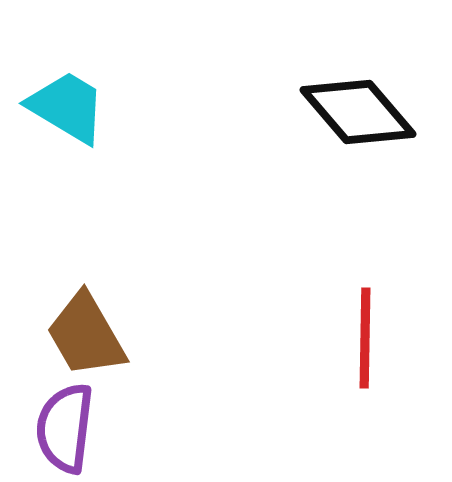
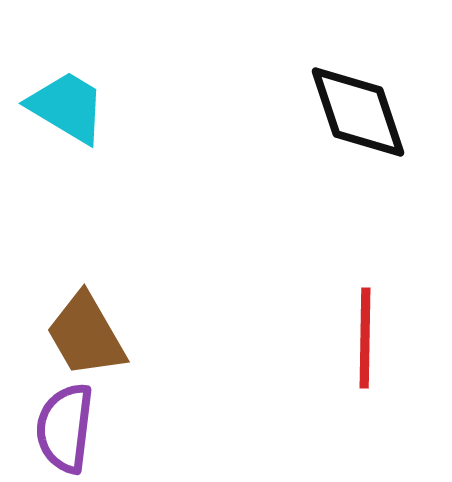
black diamond: rotated 22 degrees clockwise
